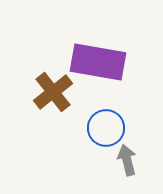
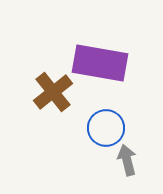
purple rectangle: moved 2 px right, 1 px down
